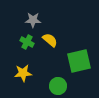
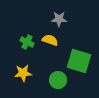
gray star: moved 26 px right, 1 px up
yellow semicircle: rotated 21 degrees counterclockwise
green square: rotated 30 degrees clockwise
green circle: moved 6 px up
